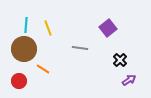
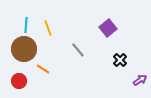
gray line: moved 2 px left, 2 px down; rotated 42 degrees clockwise
purple arrow: moved 11 px right
